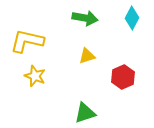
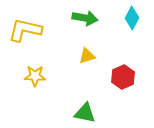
yellow L-shape: moved 2 px left, 11 px up
yellow star: rotated 20 degrees counterclockwise
green triangle: rotated 30 degrees clockwise
